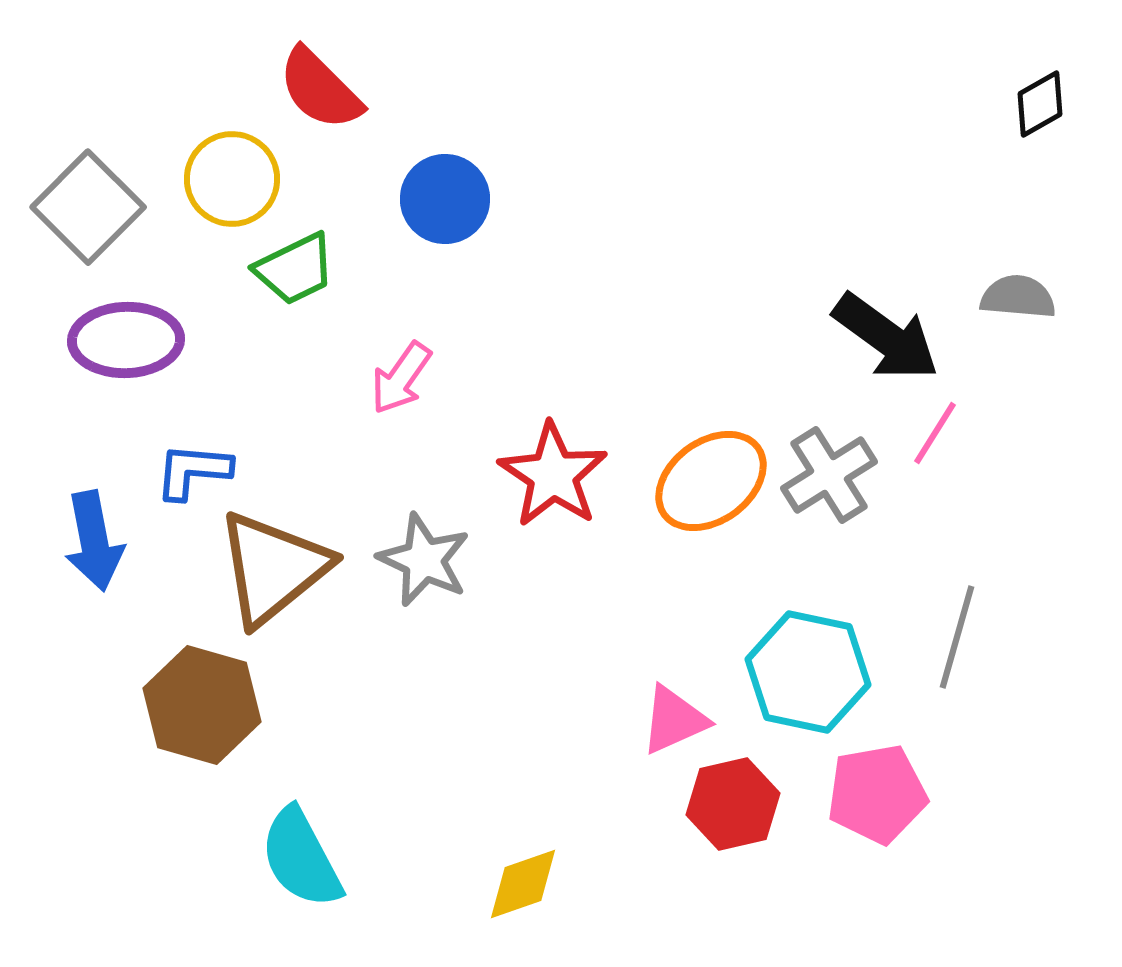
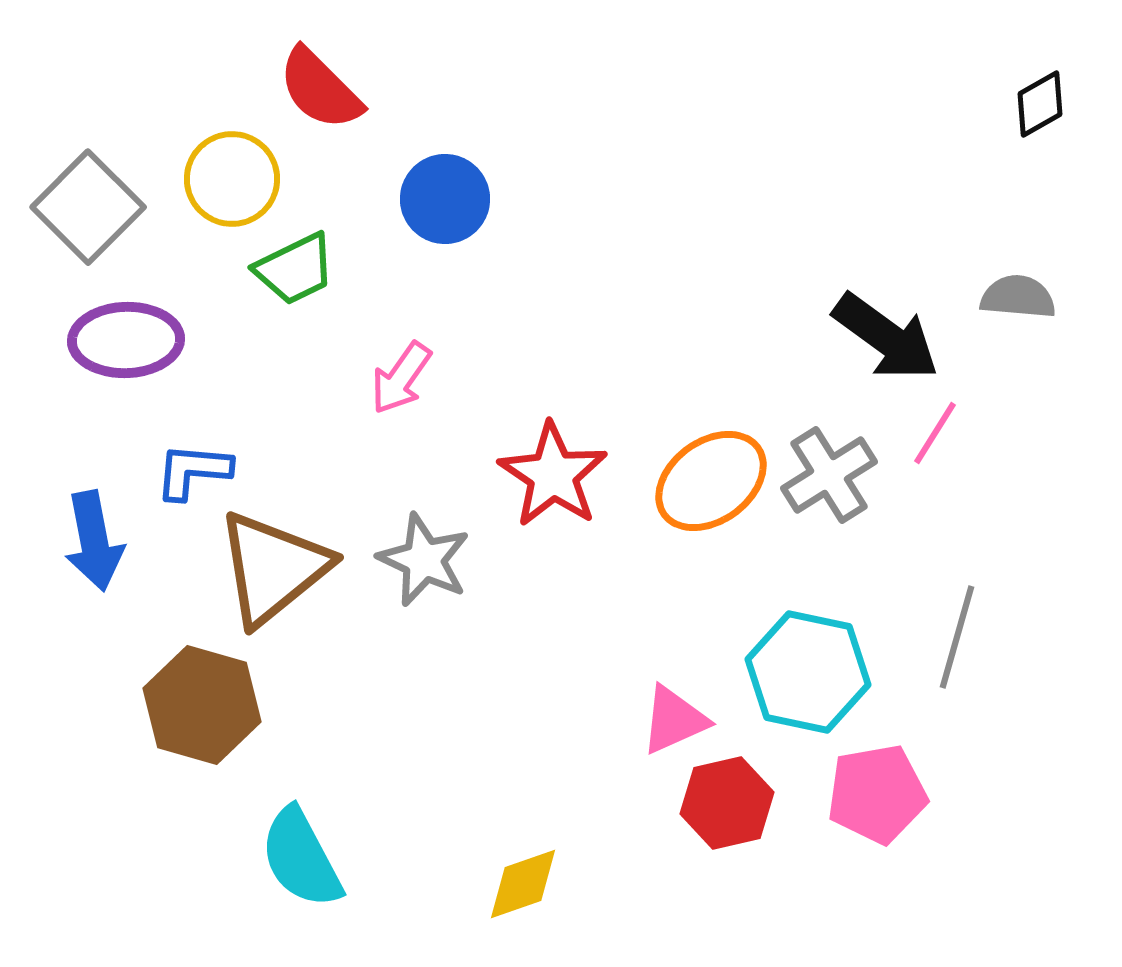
red hexagon: moved 6 px left, 1 px up
